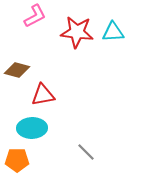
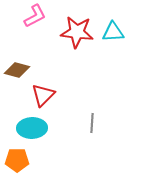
red triangle: rotated 35 degrees counterclockwise
gray line: moved 6 px right, 29 px up; rotated 48 degrees clockwise
